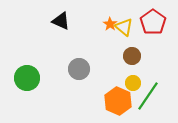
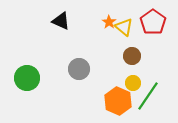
orange star: moved 1 px left, 2 px up
